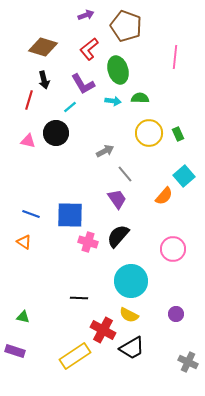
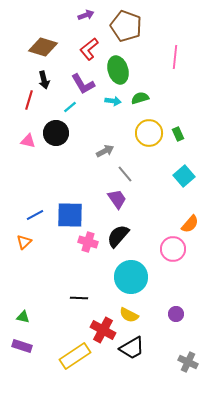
green semicircle: rotated 18 degrees counterclockwise
orange semicircle: moved 26 px right, 28 px down
blue line: moved 4 px right, 1 px down; rotated 48 degrees counterclockwise
orange triangle: rotated 42 degrees clockwise
cyan circle: moved 4 px up
purple rectangle: moved 7 px right, 5 px up
